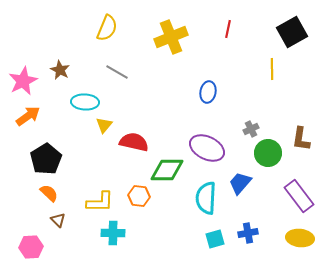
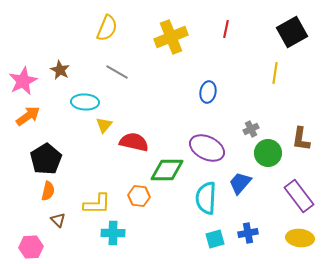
red line: moved 2 px left
yellow line: moved 3 px right, 4 px down; rotated 10 degrees clockwise
orange semicircle: moved 1 px left, 2 px up; rotated 60 degrees clockwise
yellow L-shape: moved 3 px left, 2 px down
